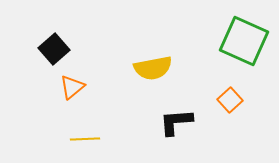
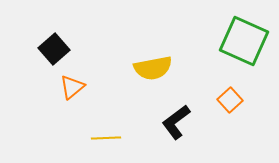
black L-shape: rotated 33 degrees counterclockwise
yellow line: moved 21 px right, 1 px up
